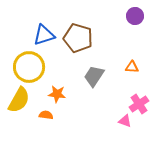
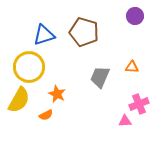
brown pentagon: moved 6 px right, 6 px up
gray trapezoid: moved 6 px right, 1 px down; rotated 10 degrees counterclockwise
orange star: rotated 18 degrees clockwise
pink cross: rotated 12 degrees clockwise
orange semicircle: rotated 144 degrees clockwise
pink triangle: rotated 24 degrees counterclockwise
